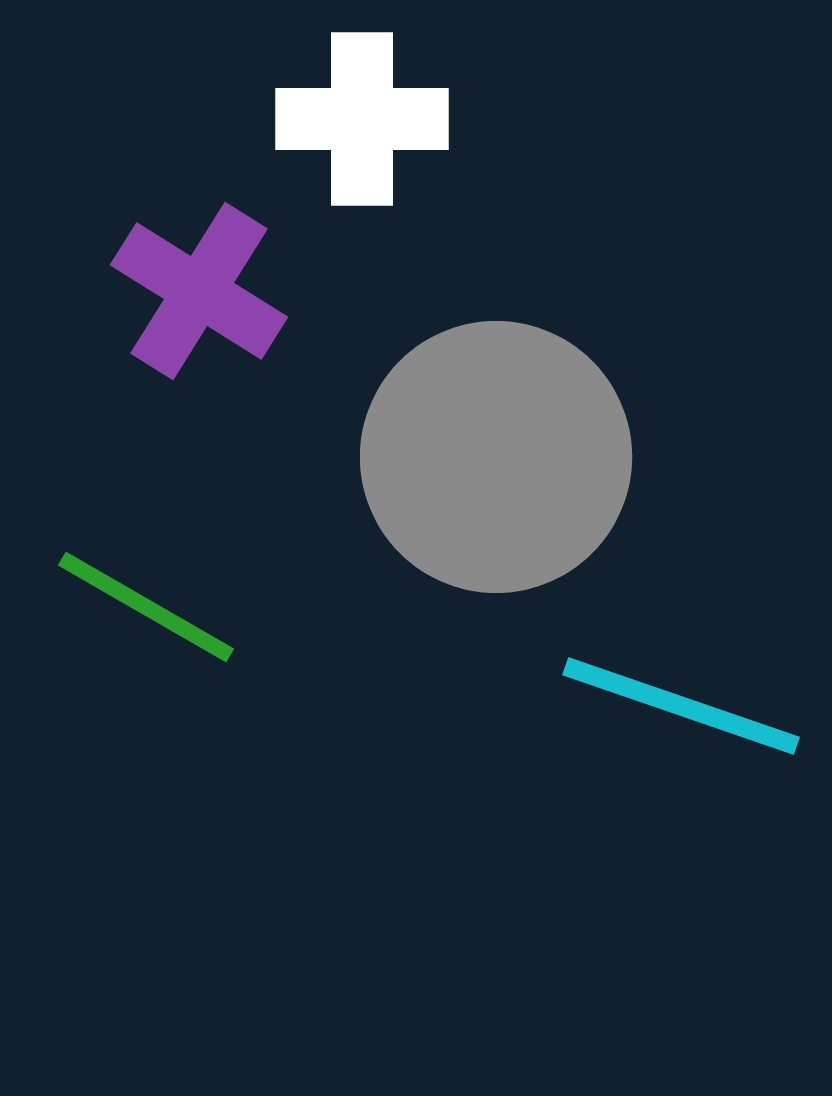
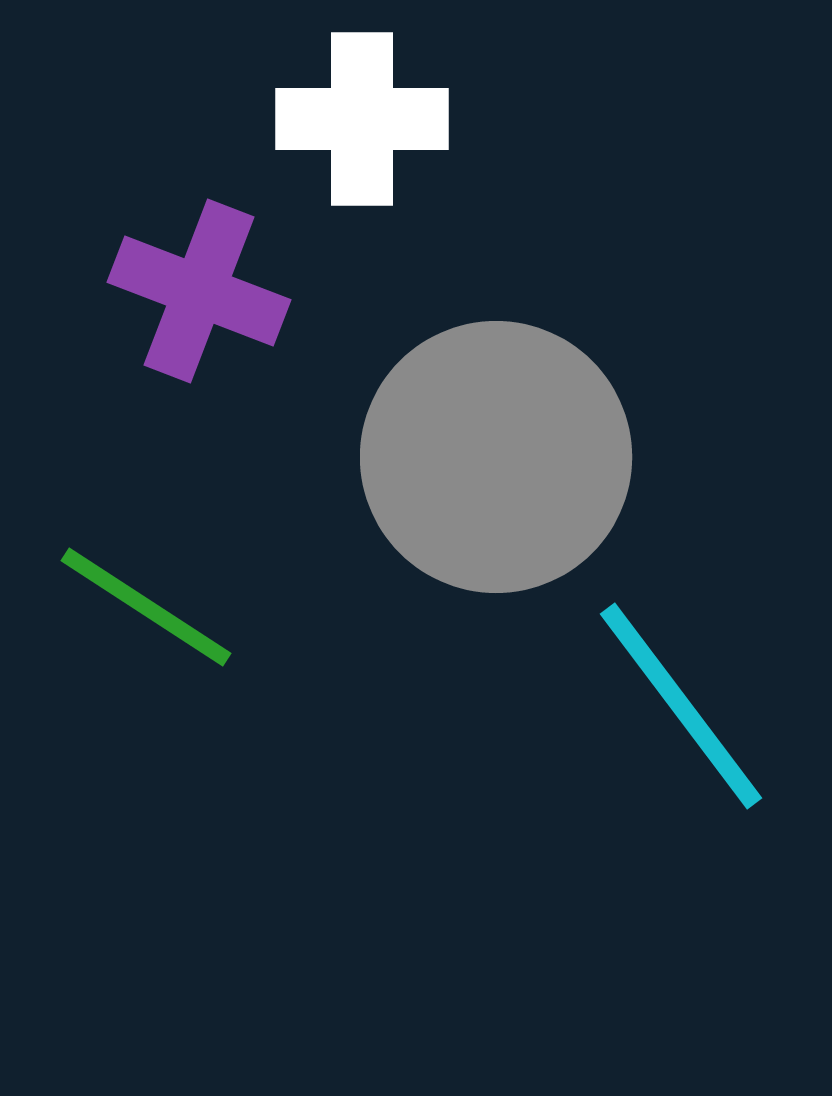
purple cross: rotated 11 degrees counterclockwise
green line: rotated 3 degrees clockwise
cyan line: rotated 34 degrees clockwise
